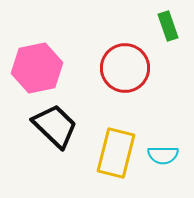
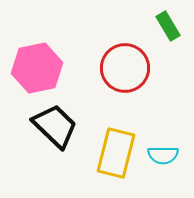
green rectangle: rotated 12 degrees counterclockwise
